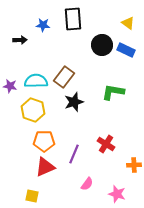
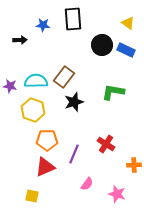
orange pentagon: moved 3 px right, 1 px up
